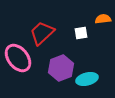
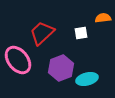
orange semicircle: moved 1 px up
pink ellipse: moved 2 px down
